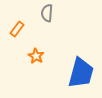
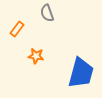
gray semicircle: rotated 24 degrees counterclockwise
orange star: rotated 21 degrees counterclockwise
